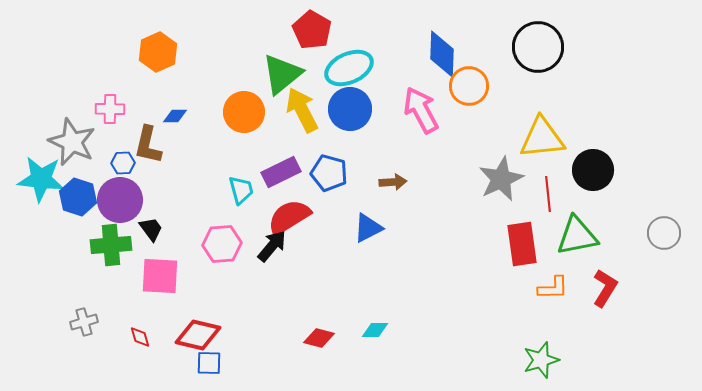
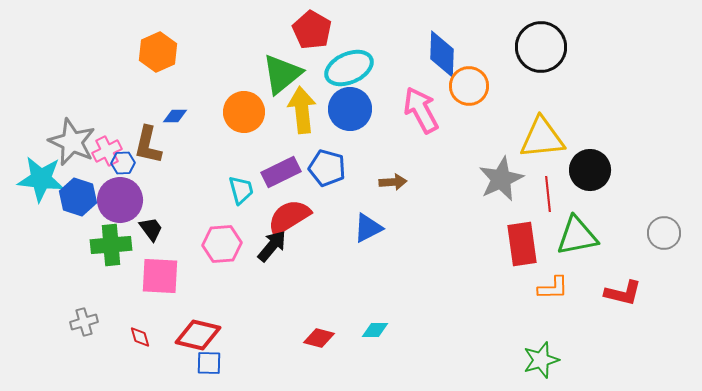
black circle at (538, 47): moved 3 px right
pink cross at (110, 109): moved 3 px left, 42 px down; rotated 28 degrees counterclockwise
yellow arrow at (302, 110): rotated 21 degrees clockwise
black circle at (593, 170): moved 3 px left
blue pentagon at (329, 173): moved 2 px left, 5 px up
red L-shape at (605, 288): moved 18 px right, 5 px down; rotated 72 degrees clockwise
